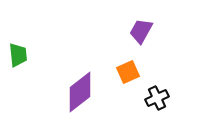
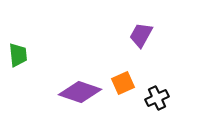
purple trapezoid: moved 4 px down
orange square: moved 5 px left, 11 px down
purple diamond: rotated 57 degrees clockwise
